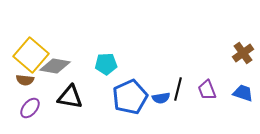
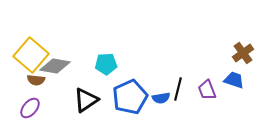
brown semicircle: moved 11 px right
blue trapezoid: moved 9 px left, 13 px up
black triangle: moved 16 px right, 3 px down; rotated 44 degrees counterclockwise
